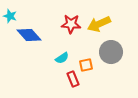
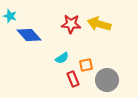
yellow arrow: rotated 40 degrees clockwise
gray circle: moved 4 px left, 28 px down
